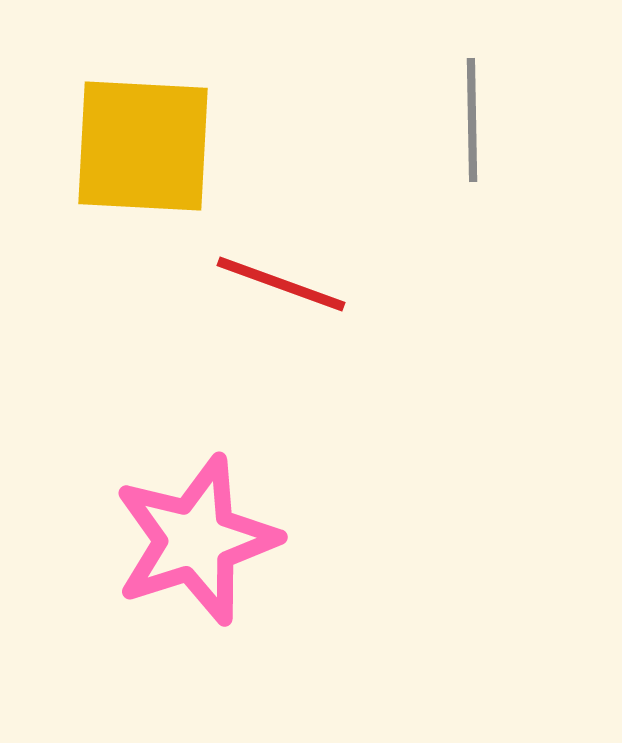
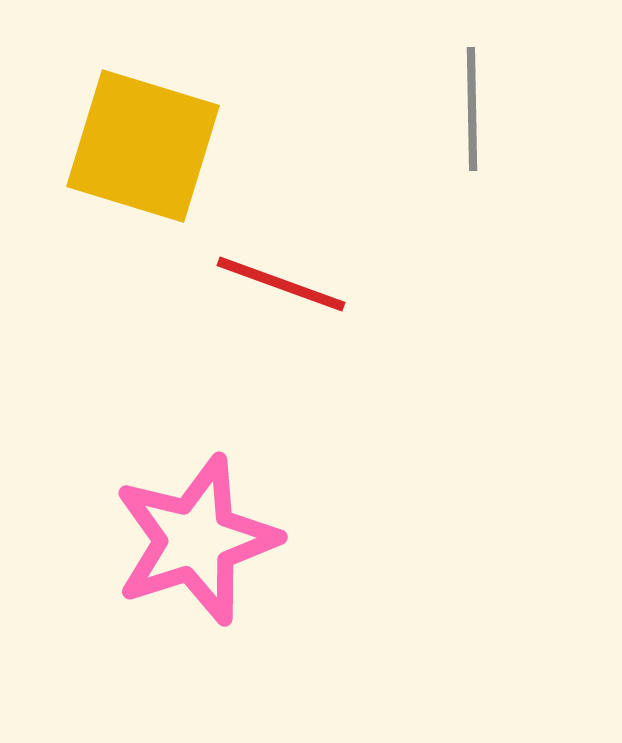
gray line: moved 11 px up
yellow square: rotated 14 degrees clockwise
